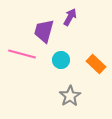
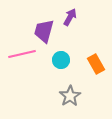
pink line: rotated 28 degrees counterclockwise
orange rectangle: rotated 18 degrees clockwise
